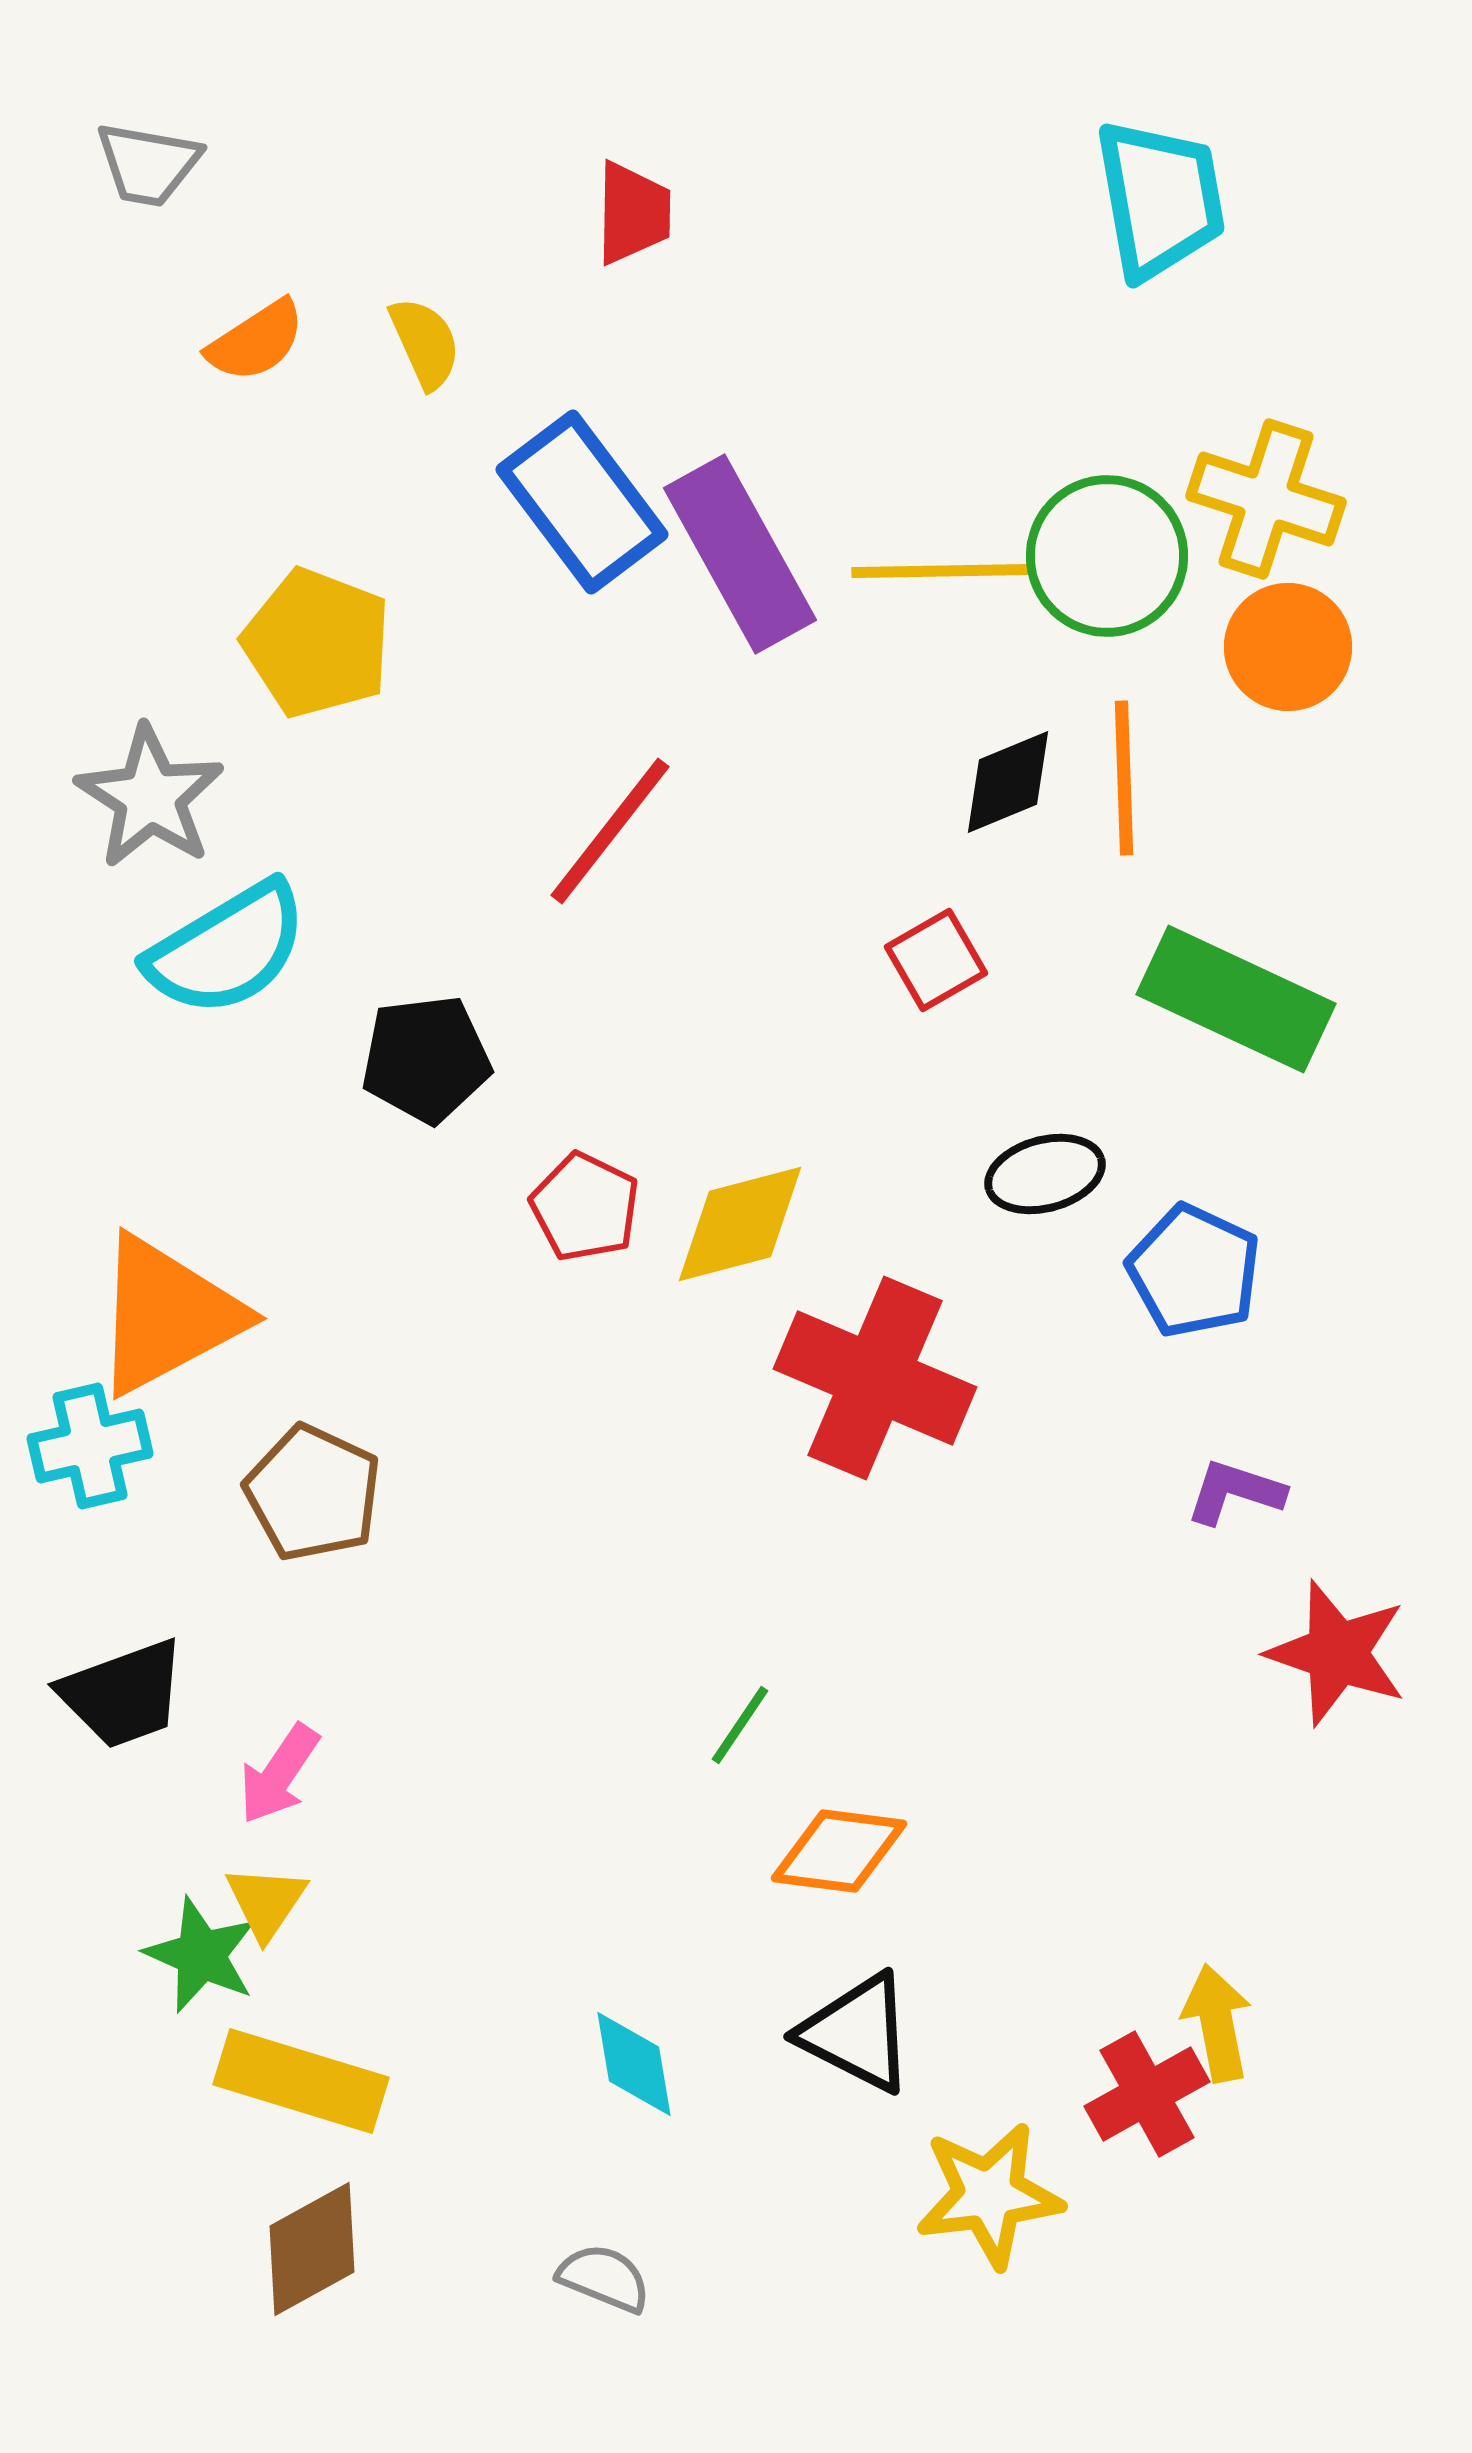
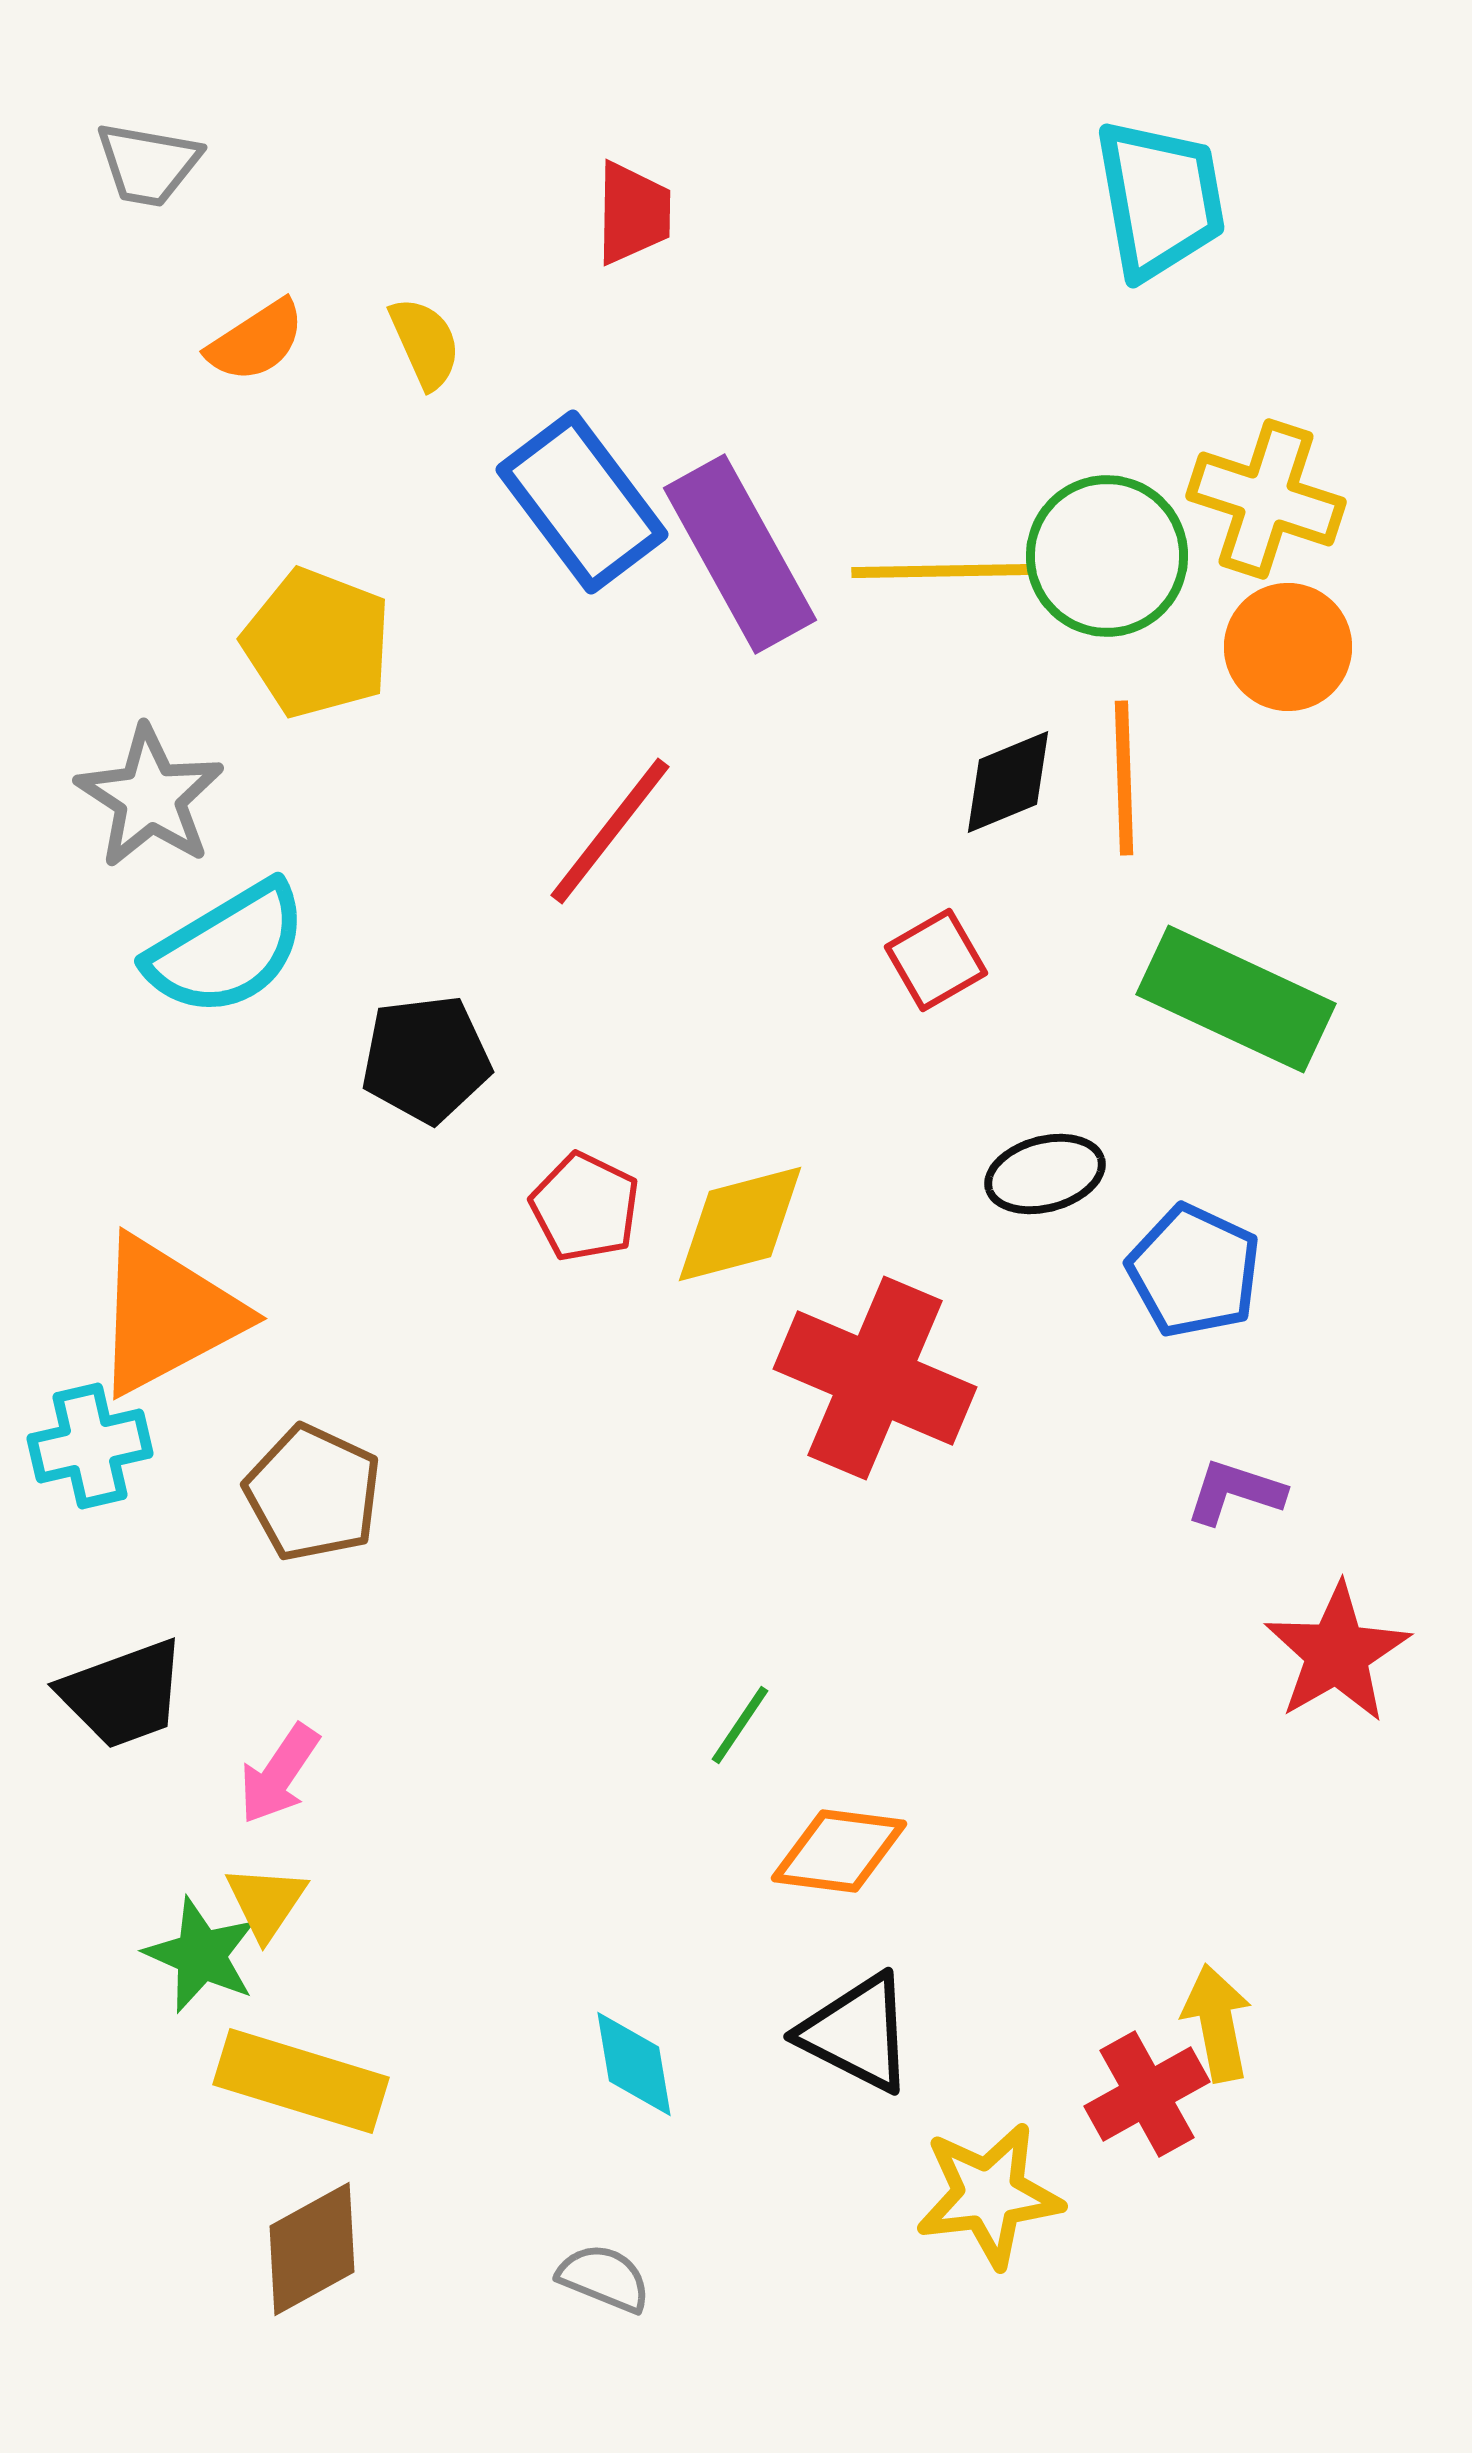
red star at (1337, 1653): rotated 23 degrees clockwise
